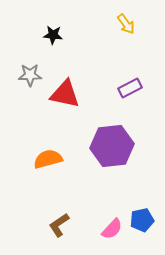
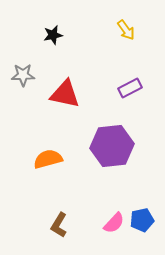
yellow arrow: moved 6 px down
black star: rotated 18 degrees counterclockwise
gray star: moved 7 px left
brown L-shape: rotated 25 degrees counterclockwise
pink semicircle: moved 2 px right, 6 px up
